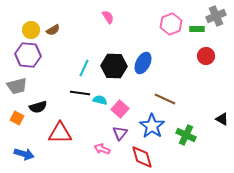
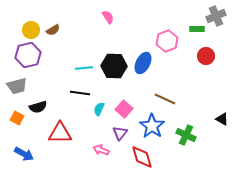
pink hexagon: moved 4 px left, 17 px down
purple hexagon: rotated 20 degrees counterclockwise
cyan line: rotated 60 degrees clockwise
cyan semicircle: moved 1 px left, 9 px down; rotated 80 degrees counterclockwise
pink square: moved 4 px right
pink arrow: moved 1 px left, 1 px down
blue arrow: rotated 12 degrees clockwise
